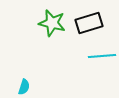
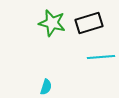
cyan line: moved 1 px left, 1 px down
cyan semicircle: moved 22 px right
